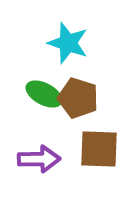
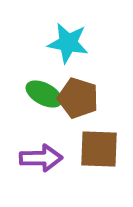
cyan star: rotated 9 degrees counterclockwise
purple arrow: moved 2 px right, 1 px up
